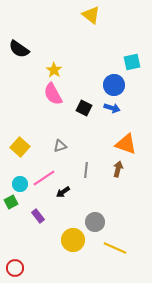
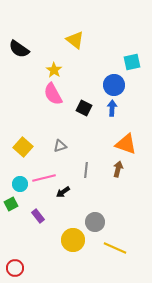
yellow triangle: moved 16 px left, 25 px down
blue arrow: rotated 105 degrees counterclockwise
yellow square: moved 3 px right
pink line: rotated 20 degrees clockwise
green square: moved 2 px down
